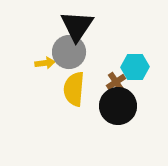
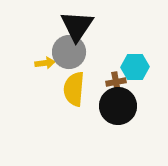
brown cross: rotated 24 degrees clockwise
